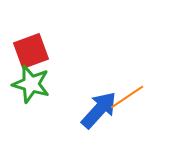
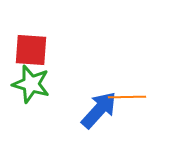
red square: moved 1 px up; rotated 24 degrees clockwise
orange line: rotated 33 degrees clockwise
